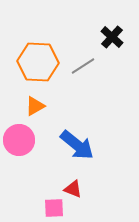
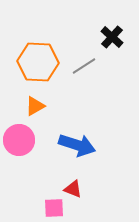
gray line: moved 1 px right
blue arrow: rotated 21 degrees counterclockwise
